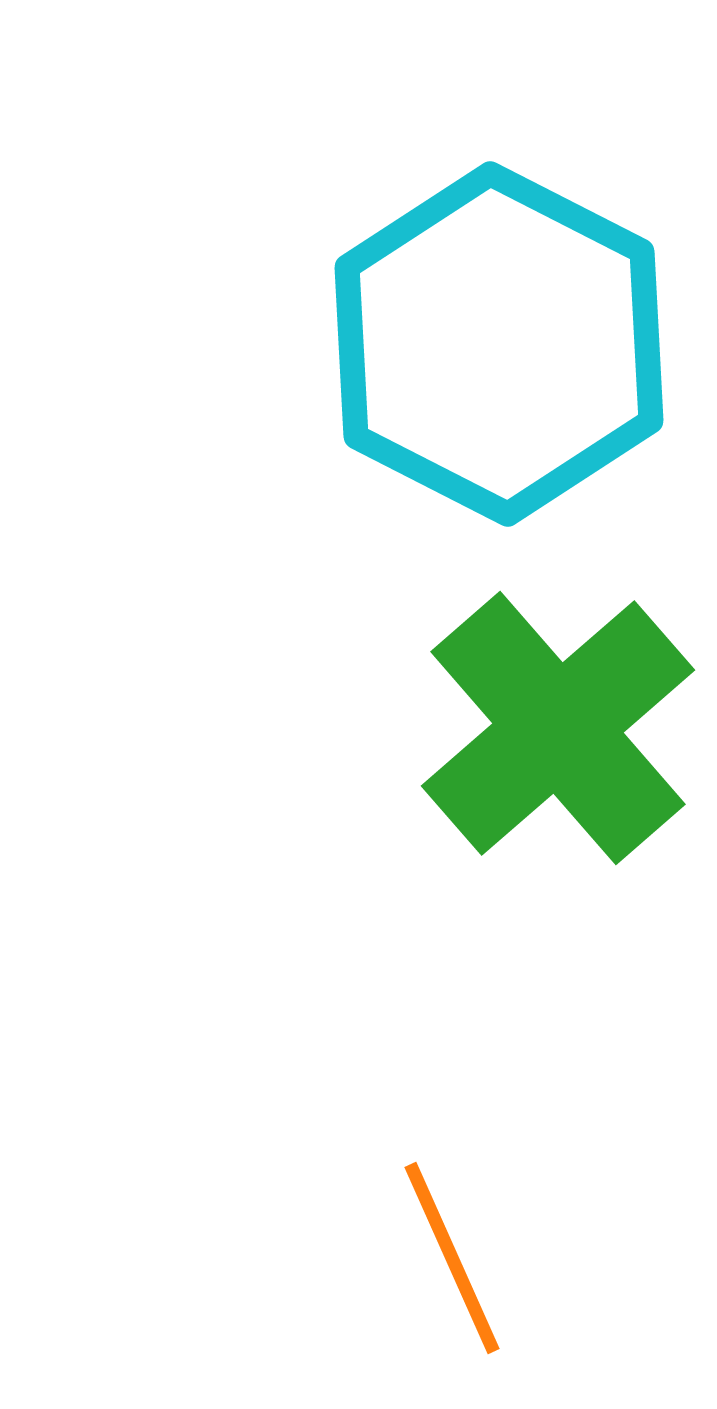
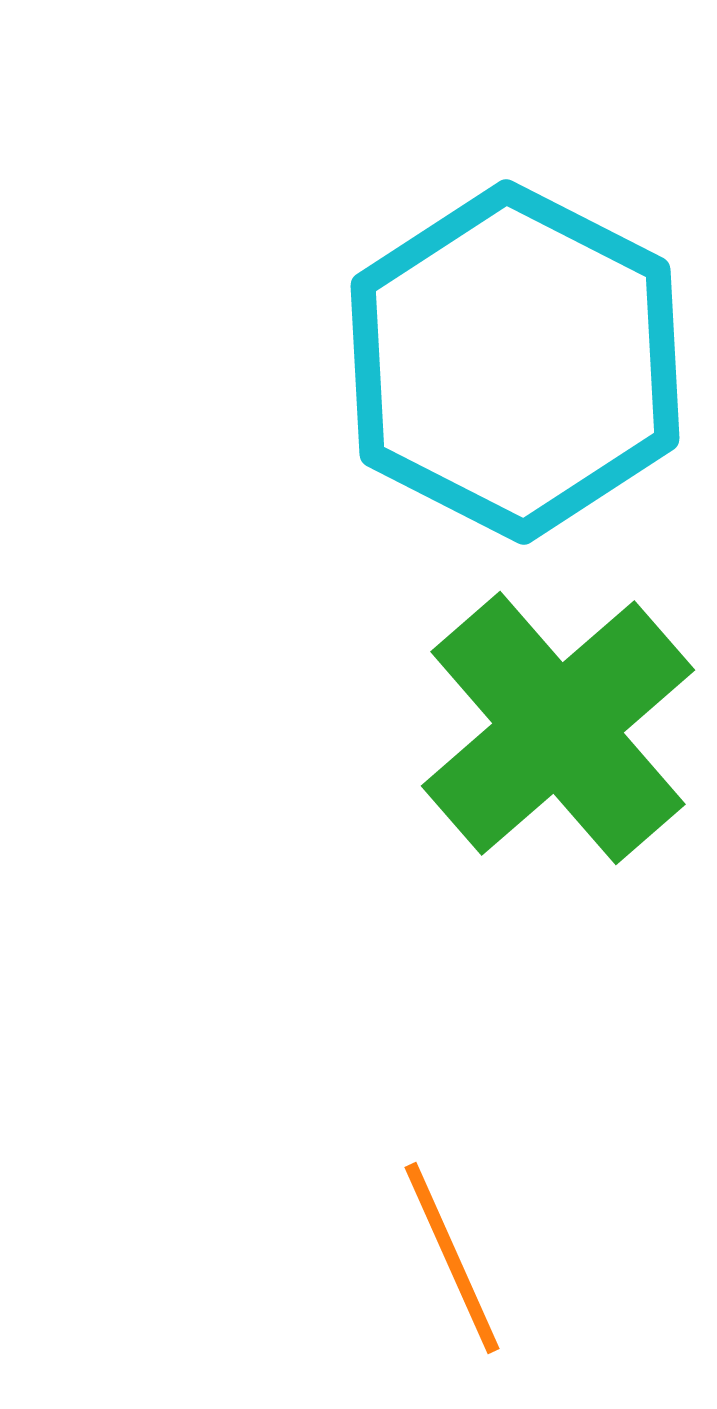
cyan hexagon: moved 16 px right, 18 px down
